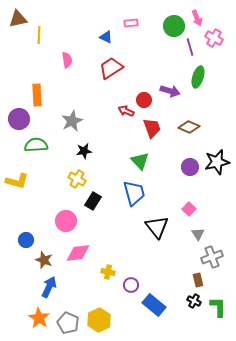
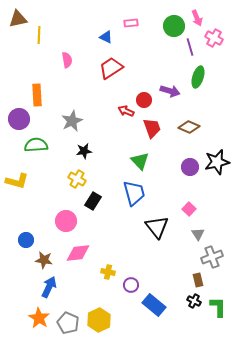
brown star at (44, 260): rotated 12 degrees counterclockwise
